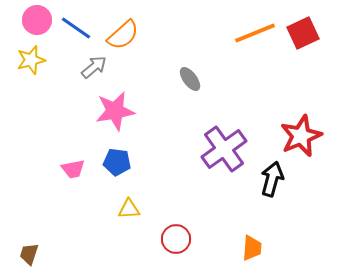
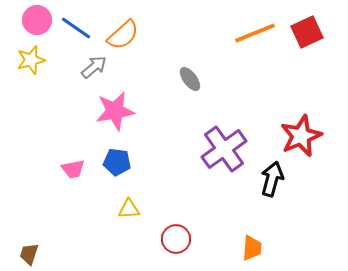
red square: moved 4 px right, 1 px up
